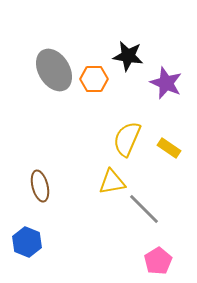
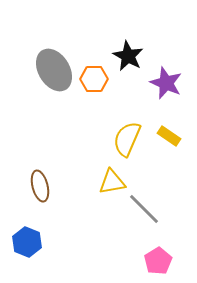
black star: rotated 20 degrees clockwise
yellow rectangle: moved 12 px up
